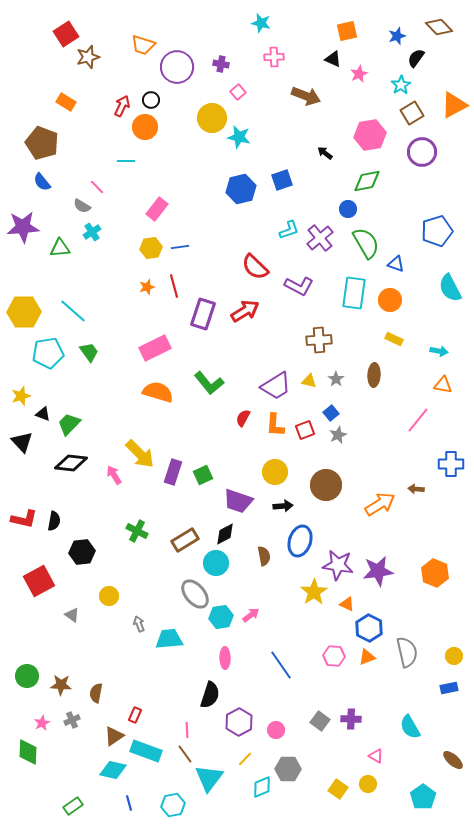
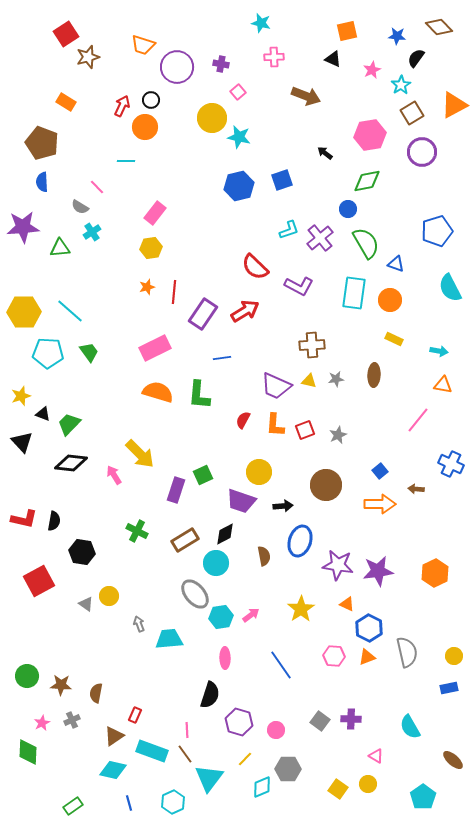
blue star at (397, 36): rotated 24 degrees clockwise
pink star at (359, 74): moved 13 px right, 4 px up
blue semicircle at (42, 182): rotated 36 degrees clockwise
blue hexagon at (241, 189): moved 2 px left, 3 px up
gray semicircle at (82, 206): moved 2 px left, 1 px down
pink rectangle at (157, 209): moved 2 px left, 4 px down
blue line at (180, 247): moved 42 px right, 111 px down
red line at (174, 286): moved 6 px down; rotated 20 degrees clockwise
cyan line at (73, 311): moved 3 px left
purple rectangle at (203, 314): rotated 16 degrees clockwise
brown cross at (319, 340): moved 7 px left, 5 px down
cyan pentagon at (48, 353): rotated 12 degrees clockwise
gray star at (336, 379): rotated 28 degrees clockwise
green L-shape at (209, 383): moved 10 px left, 12 px down; rotated 44 degrees clockwise
purple trapezoid at (276, 386): rotated 56 degrees clockwise
blue square at (331, 413): moved 49 px right, 58 px down
red semicircle at (243, 418): moved 2 px down
blue cross at (451, 464): rotated 25 degrees clockwise
purple rectangle at (173, 472): moved 3 px right, 18 px down
yellow circle at (275, 472): moved 16 px left
purple trapezoid at (238, 501): moved 3 px right
orange arrow at (380, 504): rotated 32 degrees clockwise
black hexagon at (82, 552): rotated 15 degrees clockwise
orange hexagon at (435, 573): rotated 12 degrees clockwise
yellow star at (314, 592): moved 13 px left, 17 px down
gray triangle at (72, 615): moved 14 px right, 11 px up
purple hexagon at (239, 722): rotated 16 degrees counterclockwise
cyan rectangle at (146, 751): moved 6 px right
cyan hexagon at (173, 805): moved 3 px up; rotated 15 degrees counterclockwise
